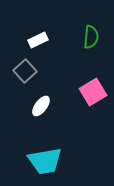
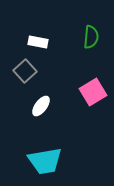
white rectangle: moved 2 px down; rotated 36 degrees clockwise
